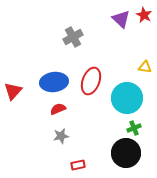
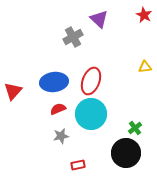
purple triangle: moved 22 px left
yellow triangle: rotated 16 degrees counterclockwise
cyan circle: moved 36 px left, 16 px down
green cross: moved 1 px right; rotated 16 degrees counterclockwise
